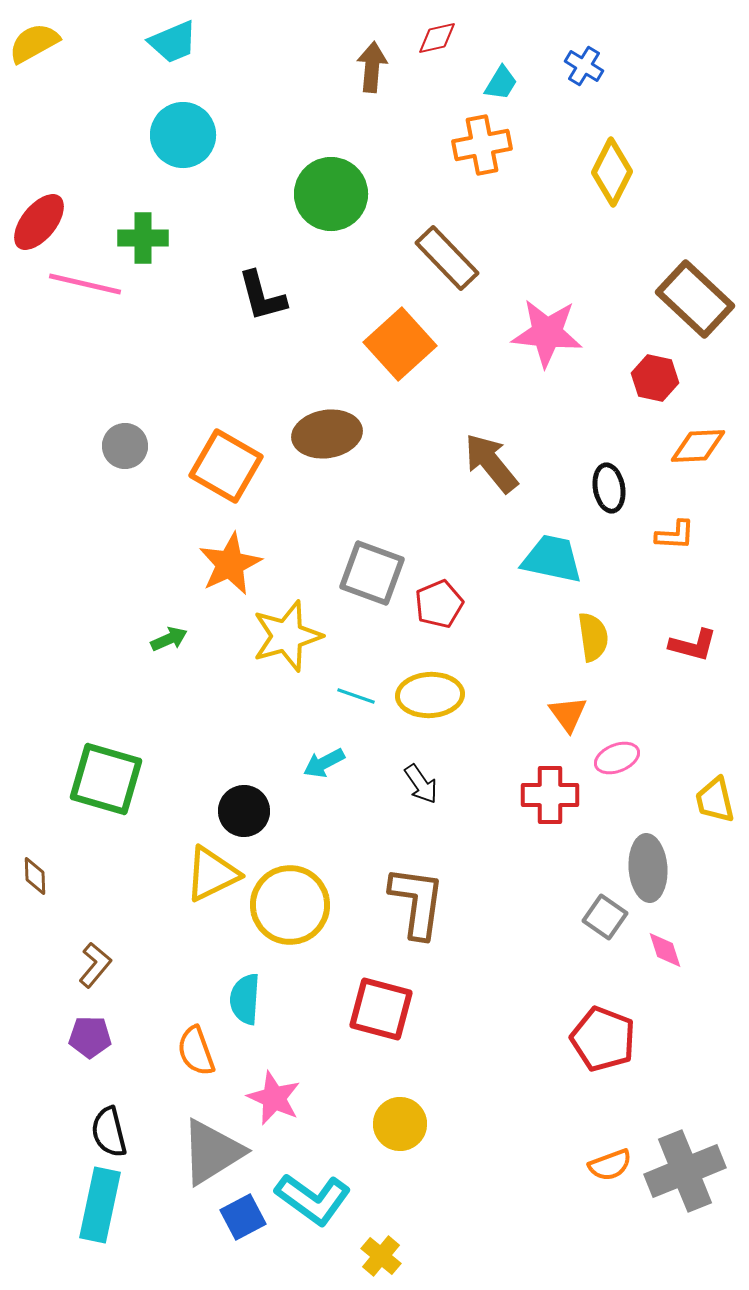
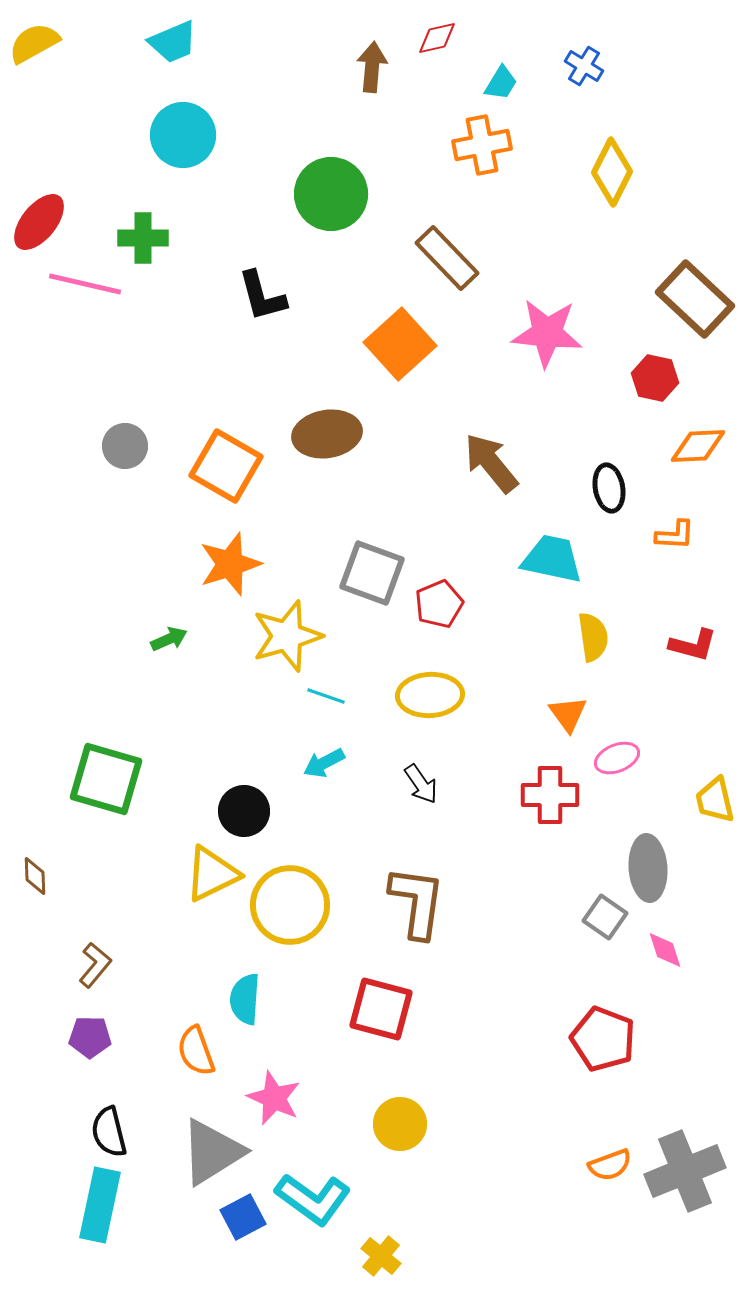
orange star at (230, 564): rotated 8 degrees clockwise
cyan line at (356, 696): moved 30 px left
